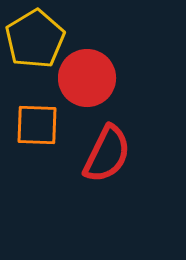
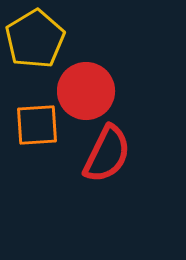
red circle: moved 1 px left, 13 px down
orange square: rotated 6 degrees counterclockwise
